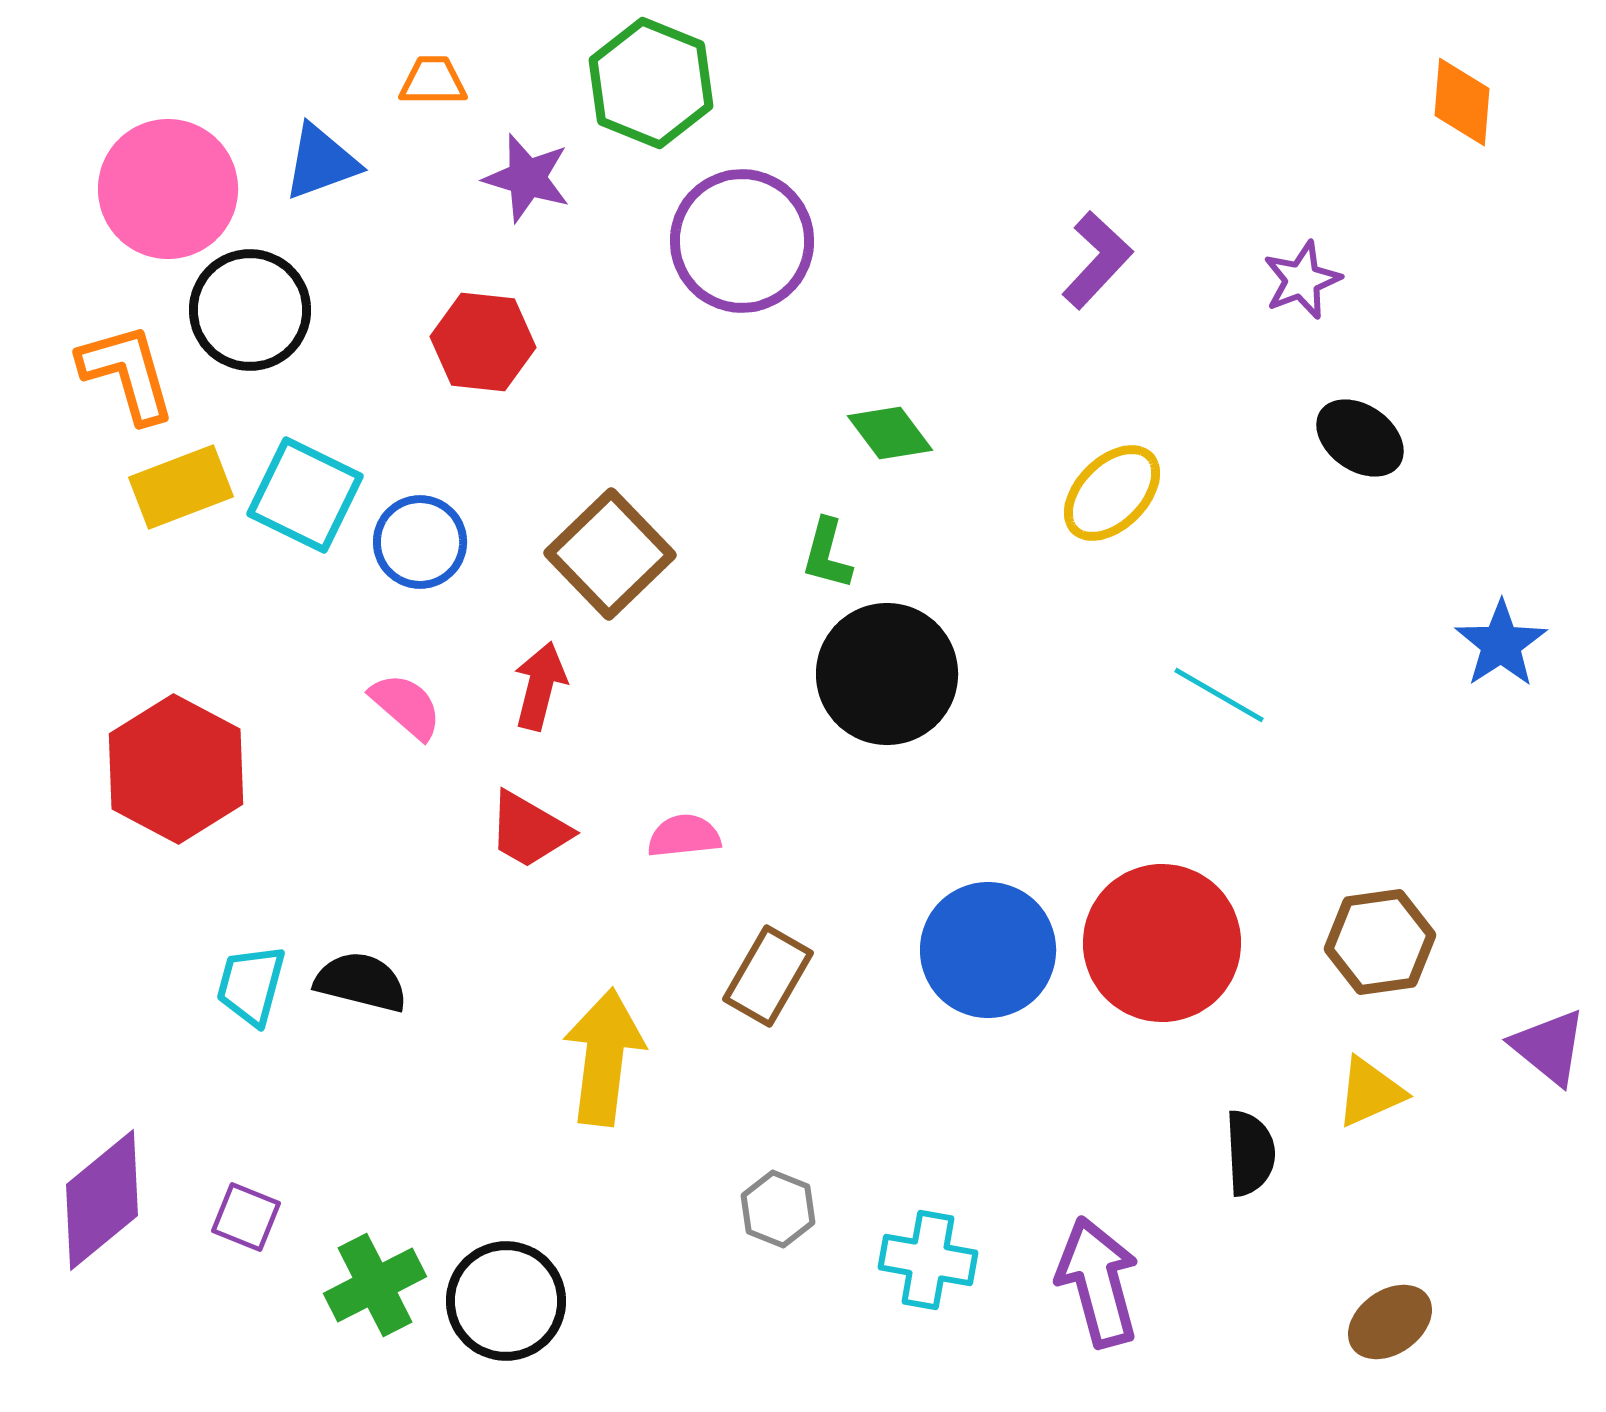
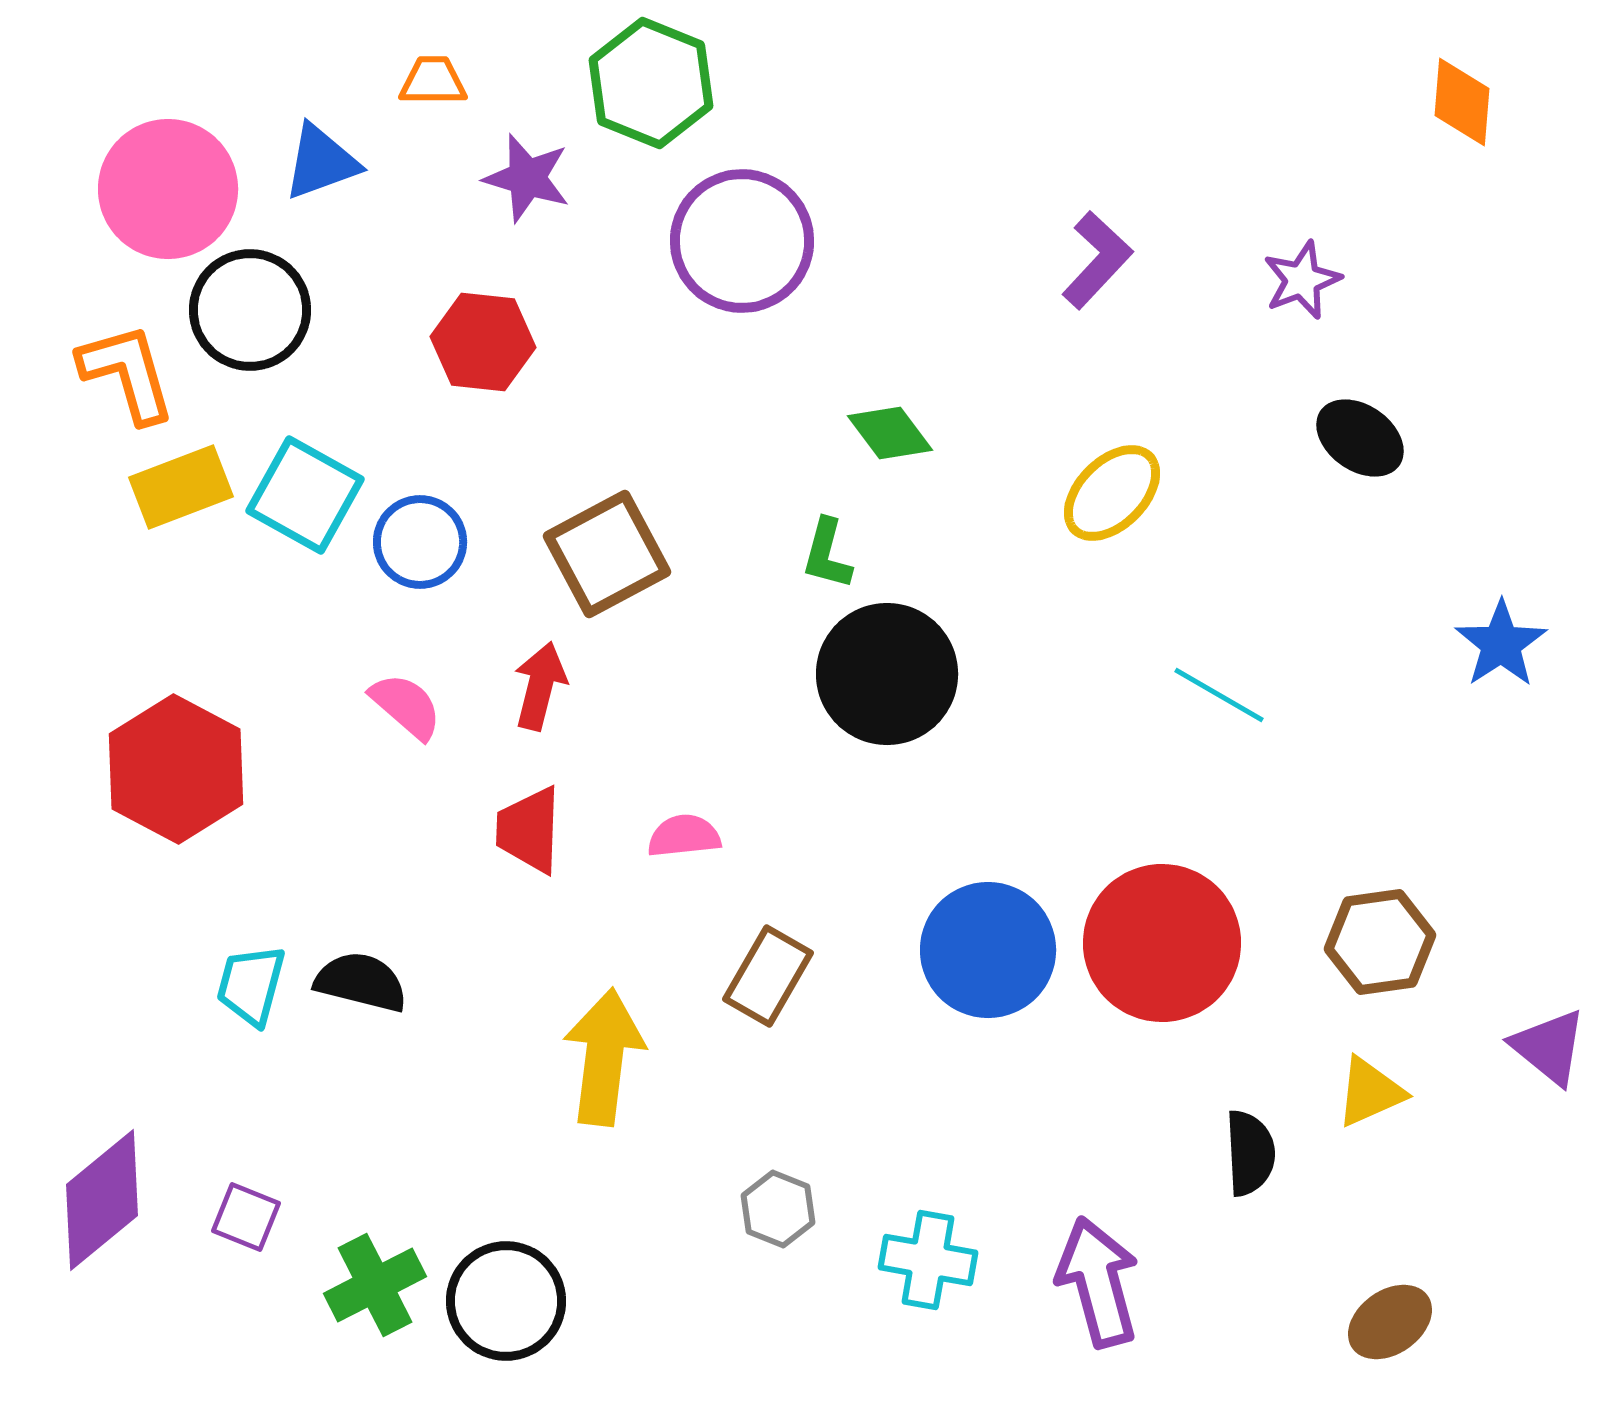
cyan square at (305, 495): rotated 3 degrees clockwise
brown square at (610, 554): moved 3 px left; rotated 16 degrees clockwise
red trapezoid at (529, 830): rotated 62 degrees clockwise
